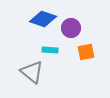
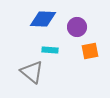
blue diamond: rotated 16 degrees counterclockwise
purple circle: moved 6 px right, 1 px up
orange square: moved 4 px right, 1 px up
